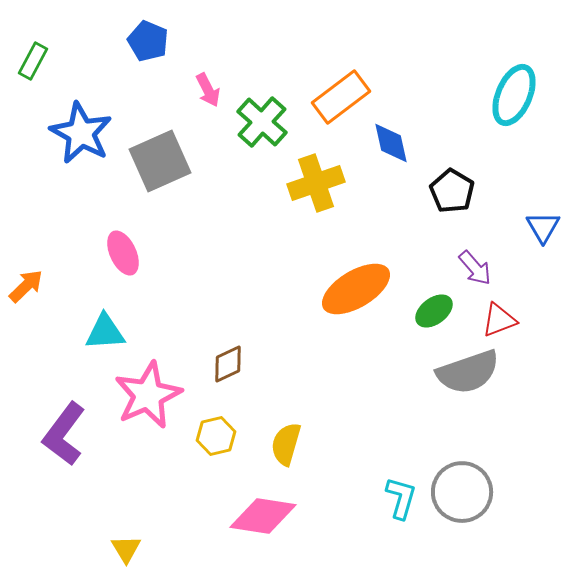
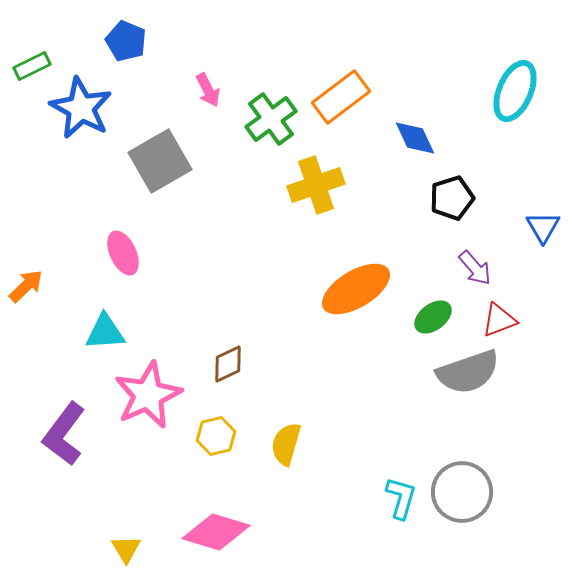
blue pentagon: moved 22 px left
green rectangle: moved 1 px left, 5 px down; rotated 36 degrees clockwise
cyan ellipse: moved 1 px right, 4 px up
green cross: moved 9 px right, 3 px up; rotated 12 degrees clockwise
blue star: moved 25 px up
blue diamond: moved 24 px right, 5 px up; rotated 12 degrees counterclockwise
gray square: rotated 6 degrees counterclockwise
yellow cross: moved 2 px down
black pentagon: moved 7 px down; rotated 24 degrees clockwise
green ellipse: moved 1 px left, 6 px down
pink diamond: moved 47 px left, 16 px down; rotated 8 degrees clockwise
